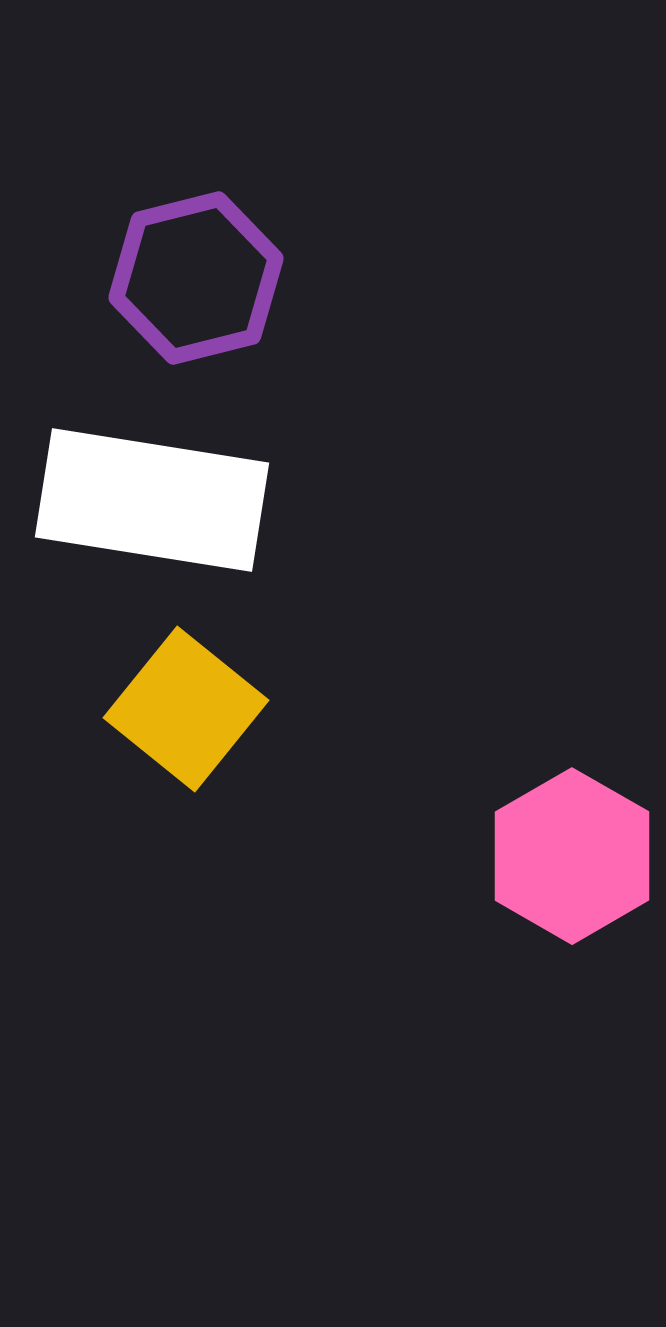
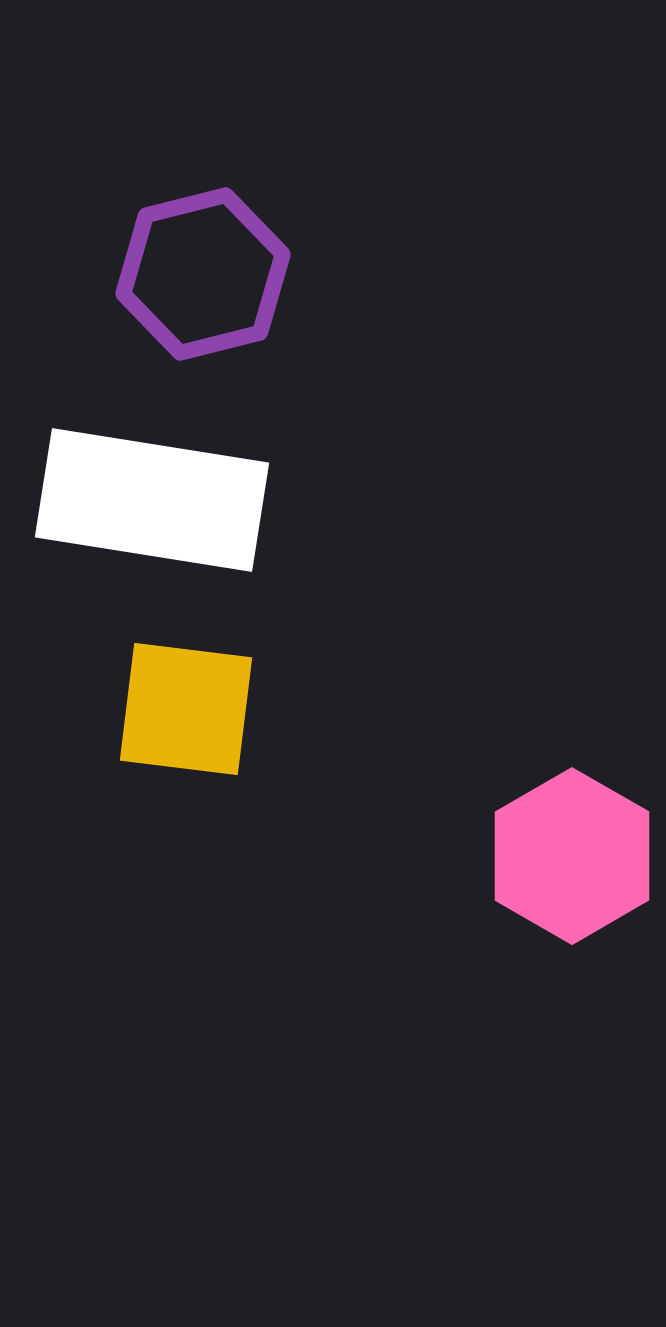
purple hexagon: moved 7 px right, 4 px up
yellow square: rotated 32 degrees counterclockwise
